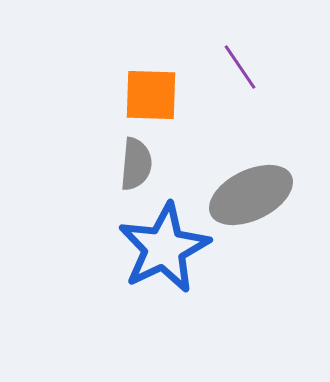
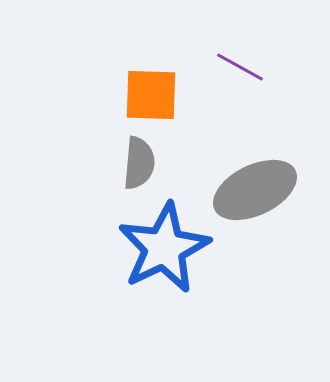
purple line: rotated 27 degrees counterclockwise
gray semicircle: moved 3 px right, 1 px up
gray ellipse: moved 4 px right, 5 px up
